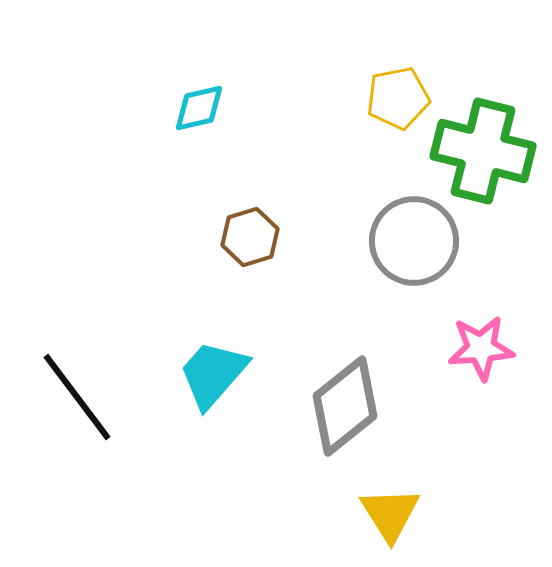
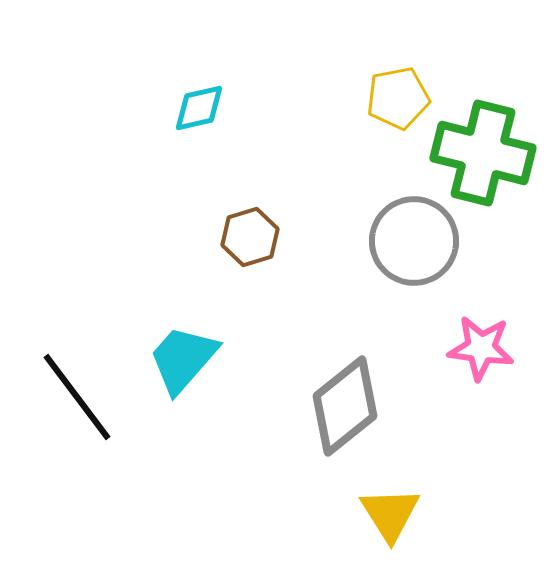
green cross: moved 2 px down
pink star: rotated 12 degrees clockwise
cyan trapezoid: moved 30 px left, 15 px up
